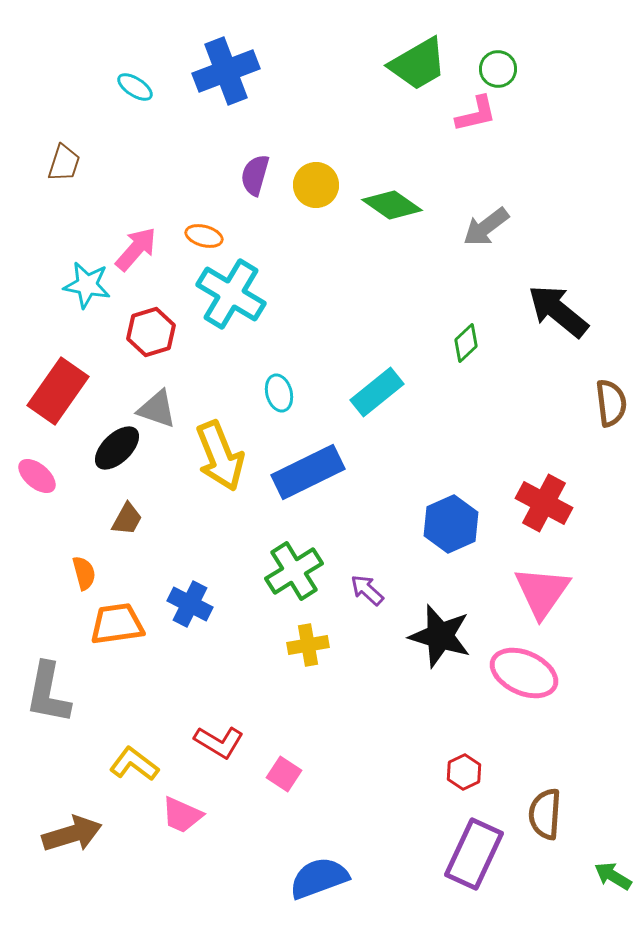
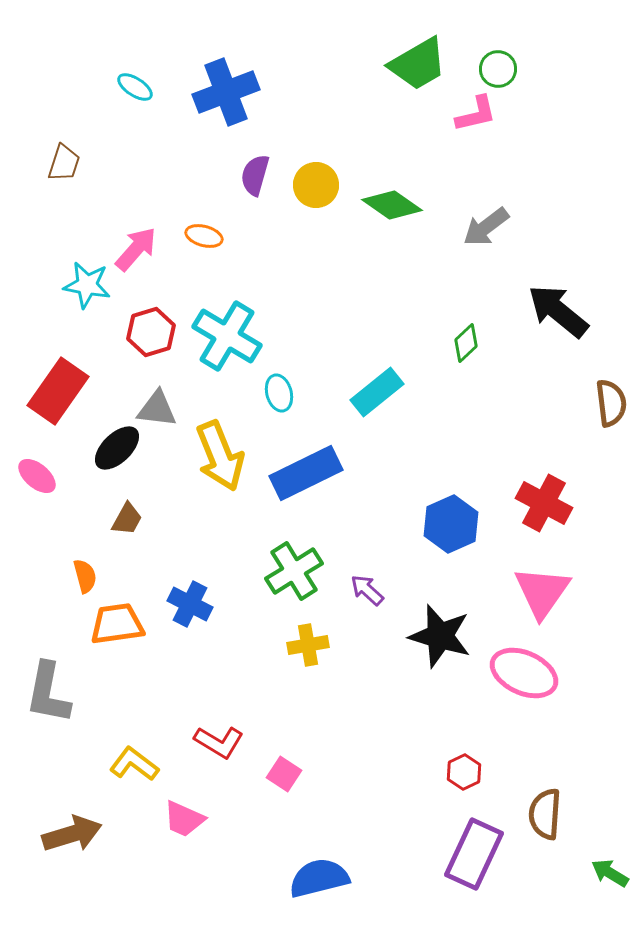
blue cross at (226, 71): moved 21 px down
cyan cross at (231, 294): moved 4 px left, 42 px down
gray triangle at (157, 409): rotated 12 degrees counterclockwise
blue rectangle at (308, 472): moved 2 px left, 1 px down
orange semicircle at (84, 573): moved 1 px right, 3 px down
pink trapezoid at (182, 815): moved 2 px right, 4 px down
green arrow at (613, 876): moved 3 px left, 3 px up
blue semicircle at (319, 878): rotated 6 degrees clockwise
